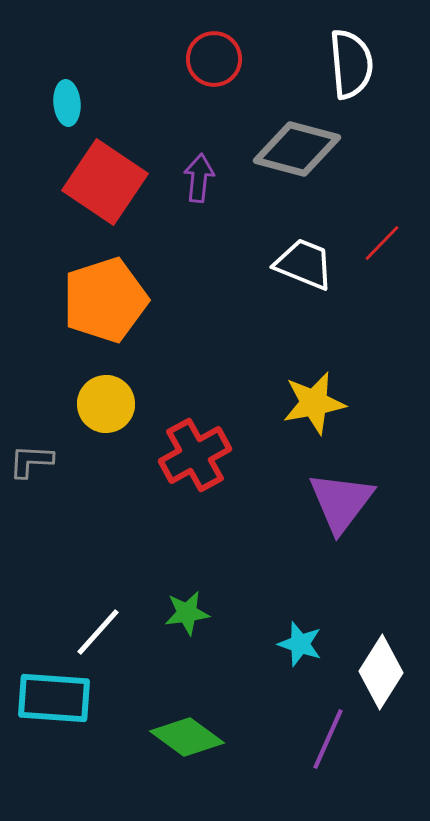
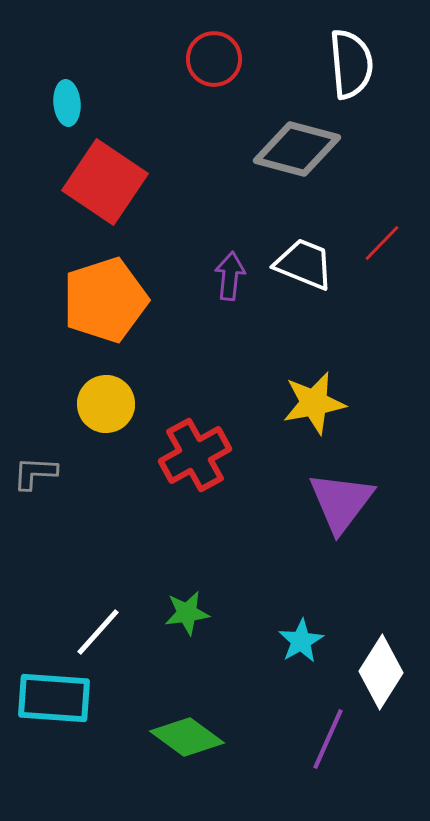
purple arrow: moved 31 px right, 98 px down
gray L-shape: moved 4 px right, 12 px down
cyan star: moved 1 px right, 3 px up; rotated 24 degrees clockwise
